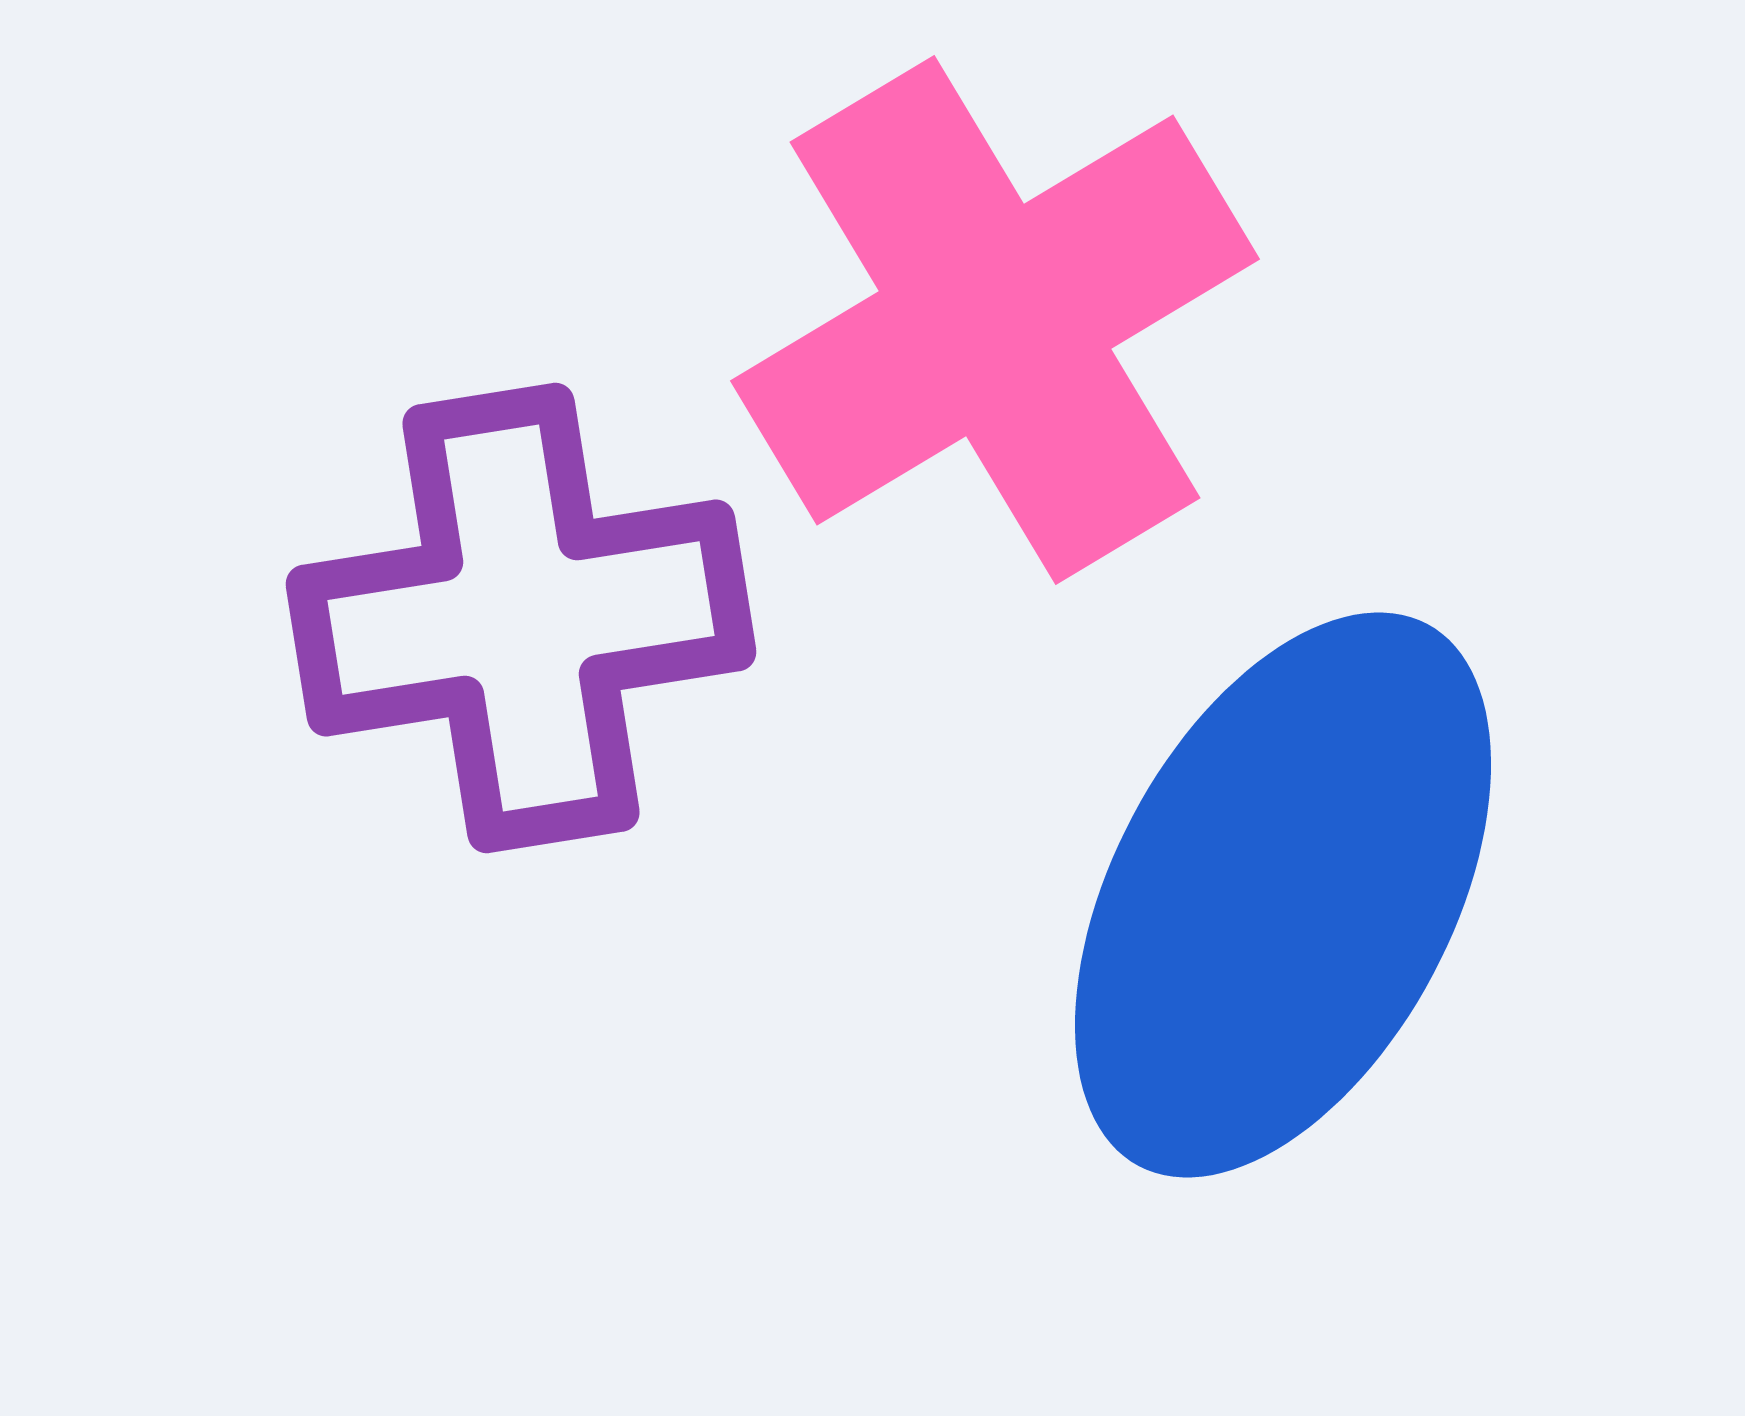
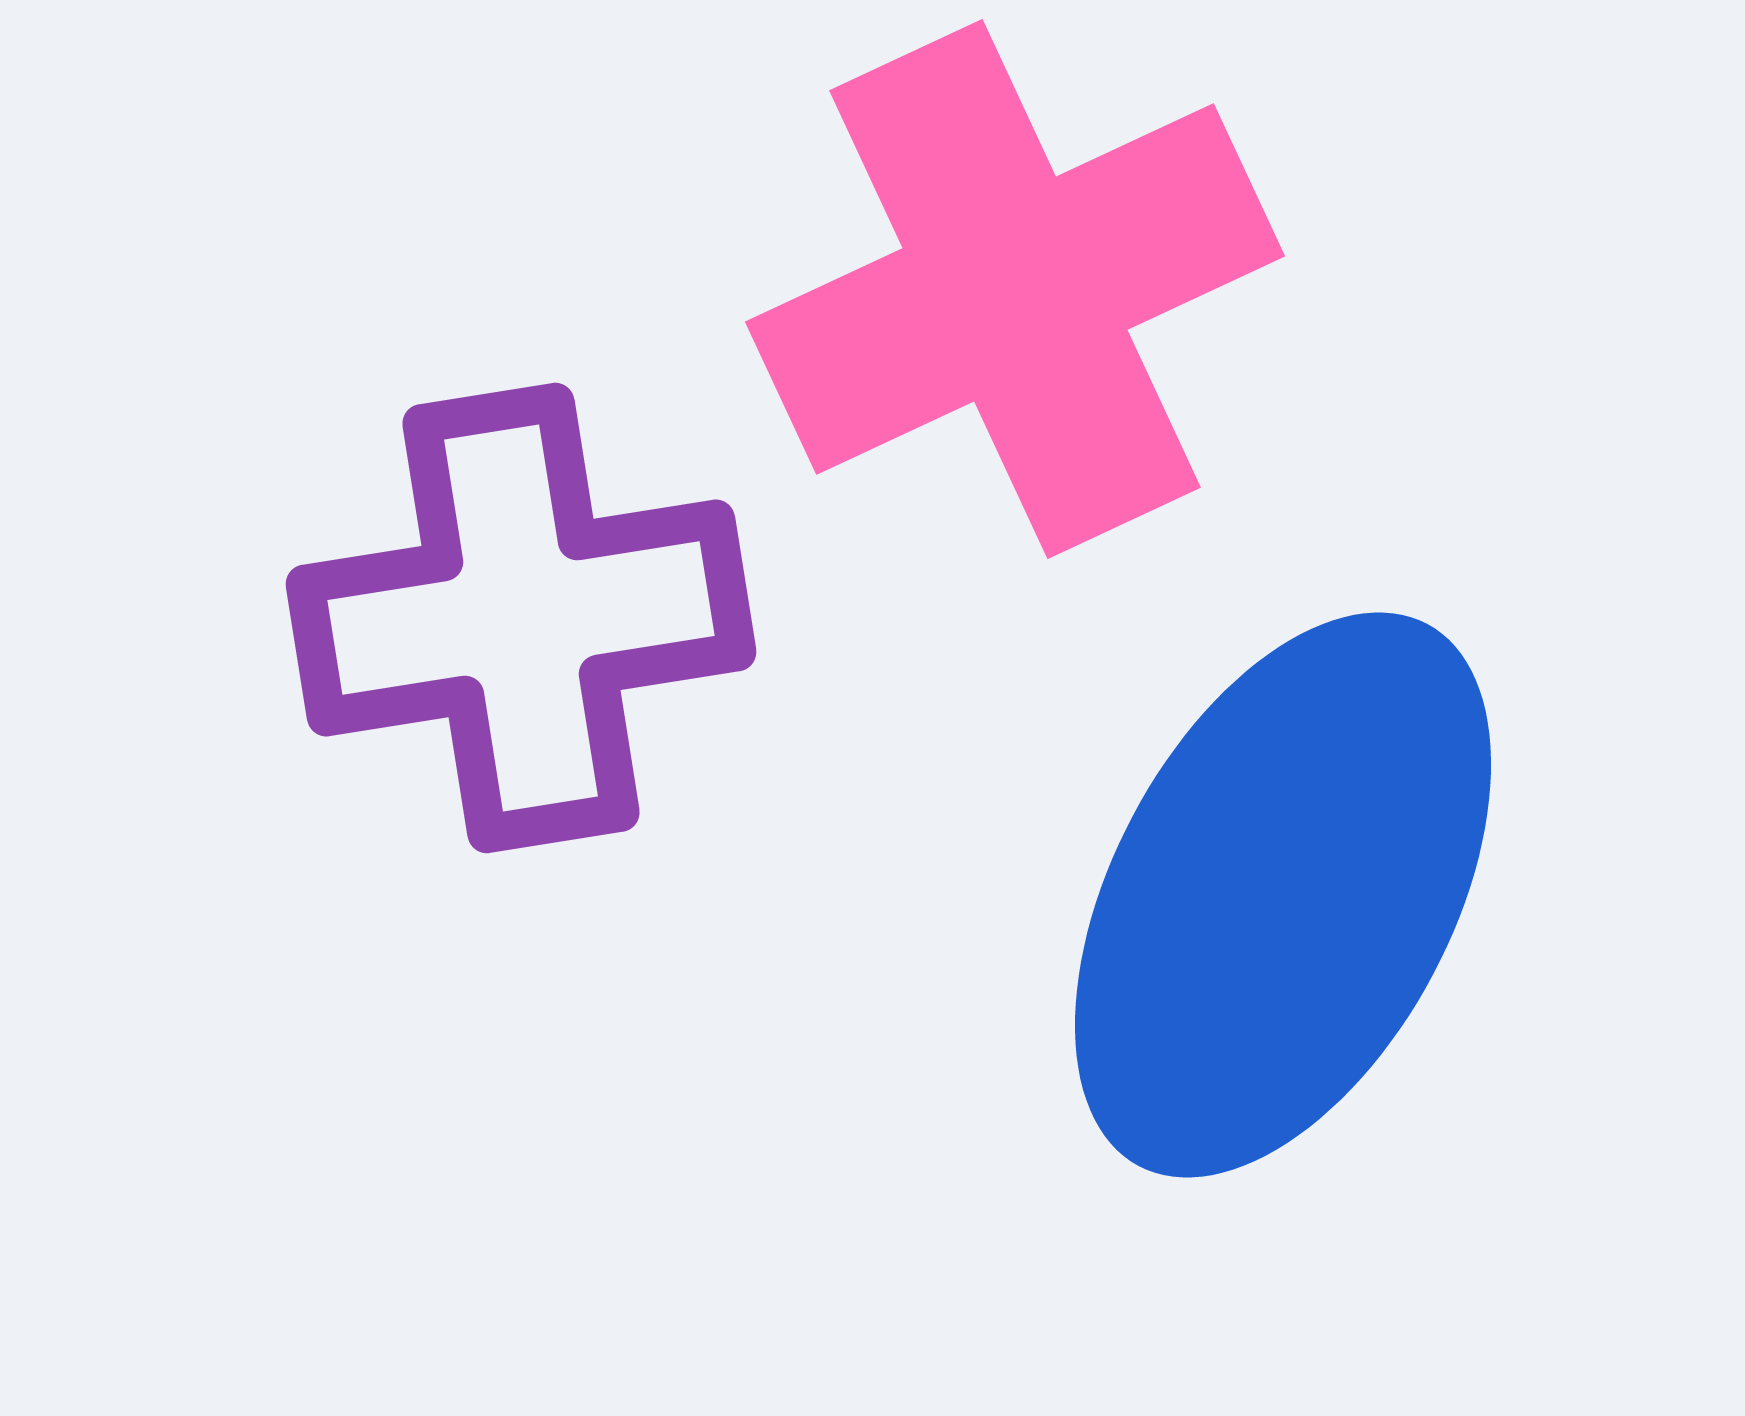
pink cross: moved 20 px right, 31 px up; rotated 6 degrees clockwise
